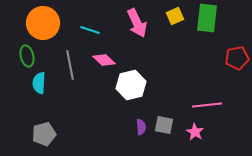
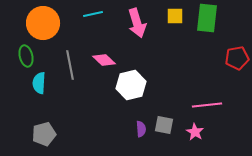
yellow square: rotated 24 degrees clockwise
pink arrow: rotated 8 degrees clockwise
cyan line: moved 3 px right, 16 px up; rotated 30 degrees counterclockwise
green ellipse: moved 1 px left
purple semicircle: moved 2 px down
